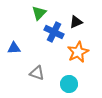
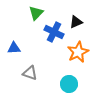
green triangle: moved 3 px left
gray triangle: moved 7 px left
